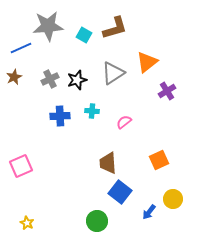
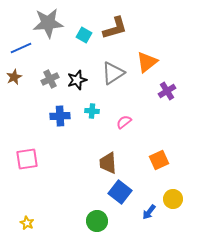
gray star: moved 3 px up
pink square: moved 6 px right, 7 px up; rotated 15 degrees clockwise
